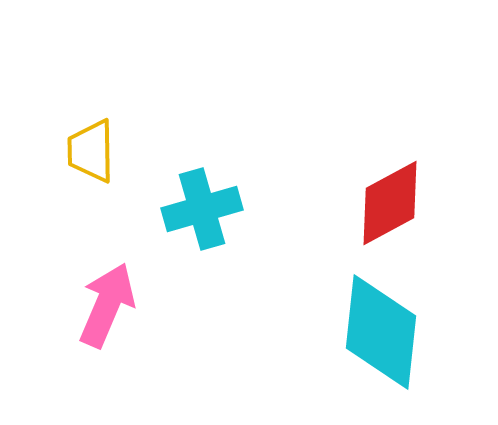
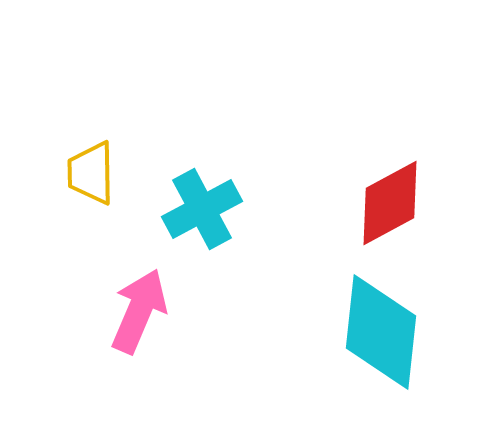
yellow trapezoid: moved 22 px down
cyan cross: rotated 12 degrees counterclockwise
pink arrow: moved 32 px right, 6 px down
